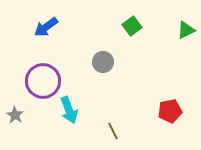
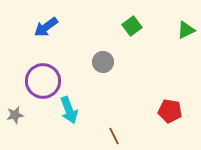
red pentagon: rotated 20 degrees clockwise
gray star: rotated 30 degrees clockwise
brown line: moved 1 px right, 5 px down
